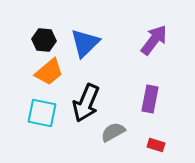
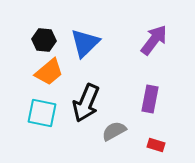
gray semicircle: moved 1 px right, 1 px up
